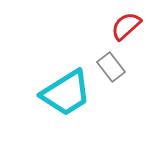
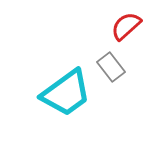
cyan trapezoid: rotated 4 degrees counterclockwise
